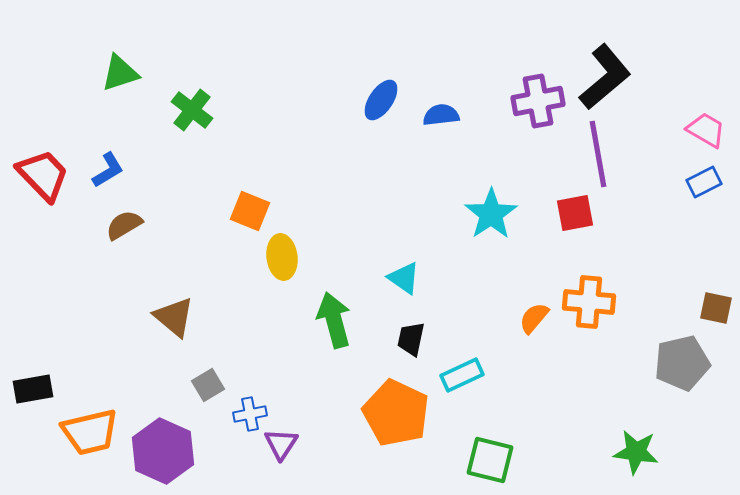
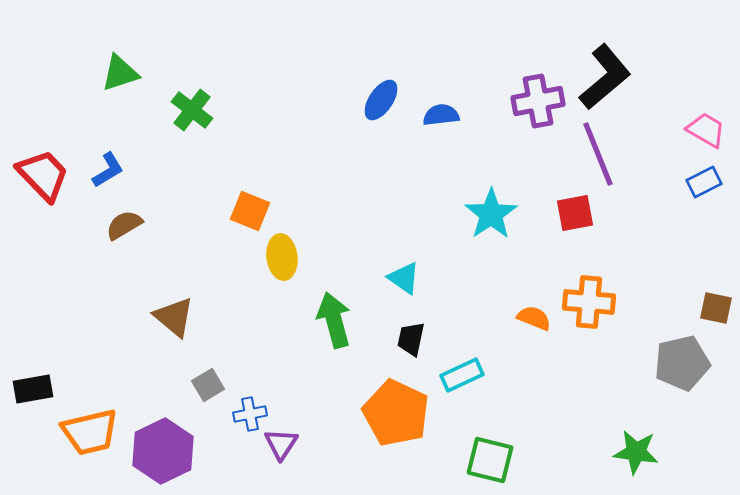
purple line: rotated 12 degrees counterclockwise
orange semicircle: rotated 72 degrees clockwise
purple hexagon: rotated 10 degrees clockwise
